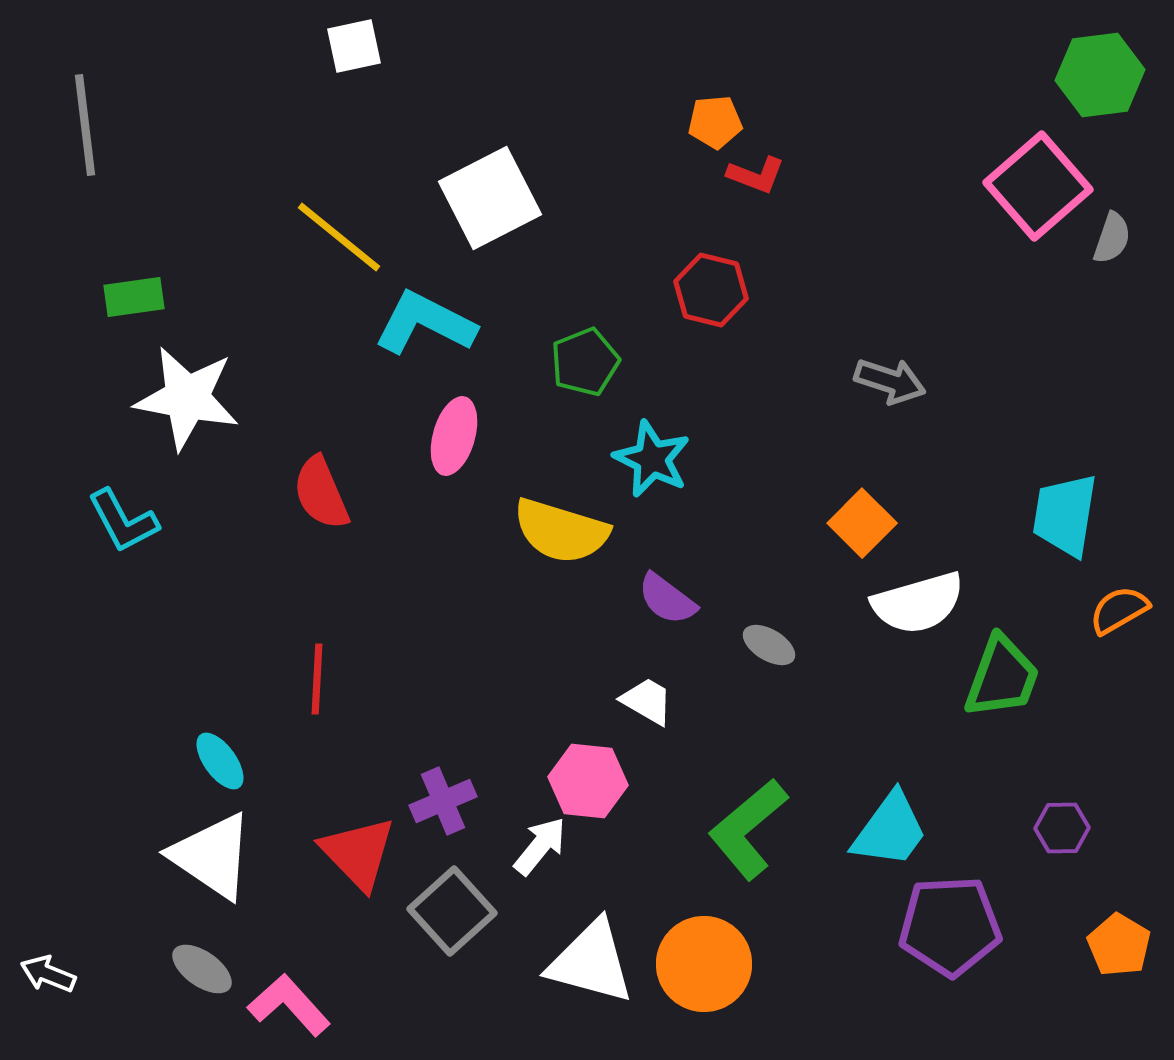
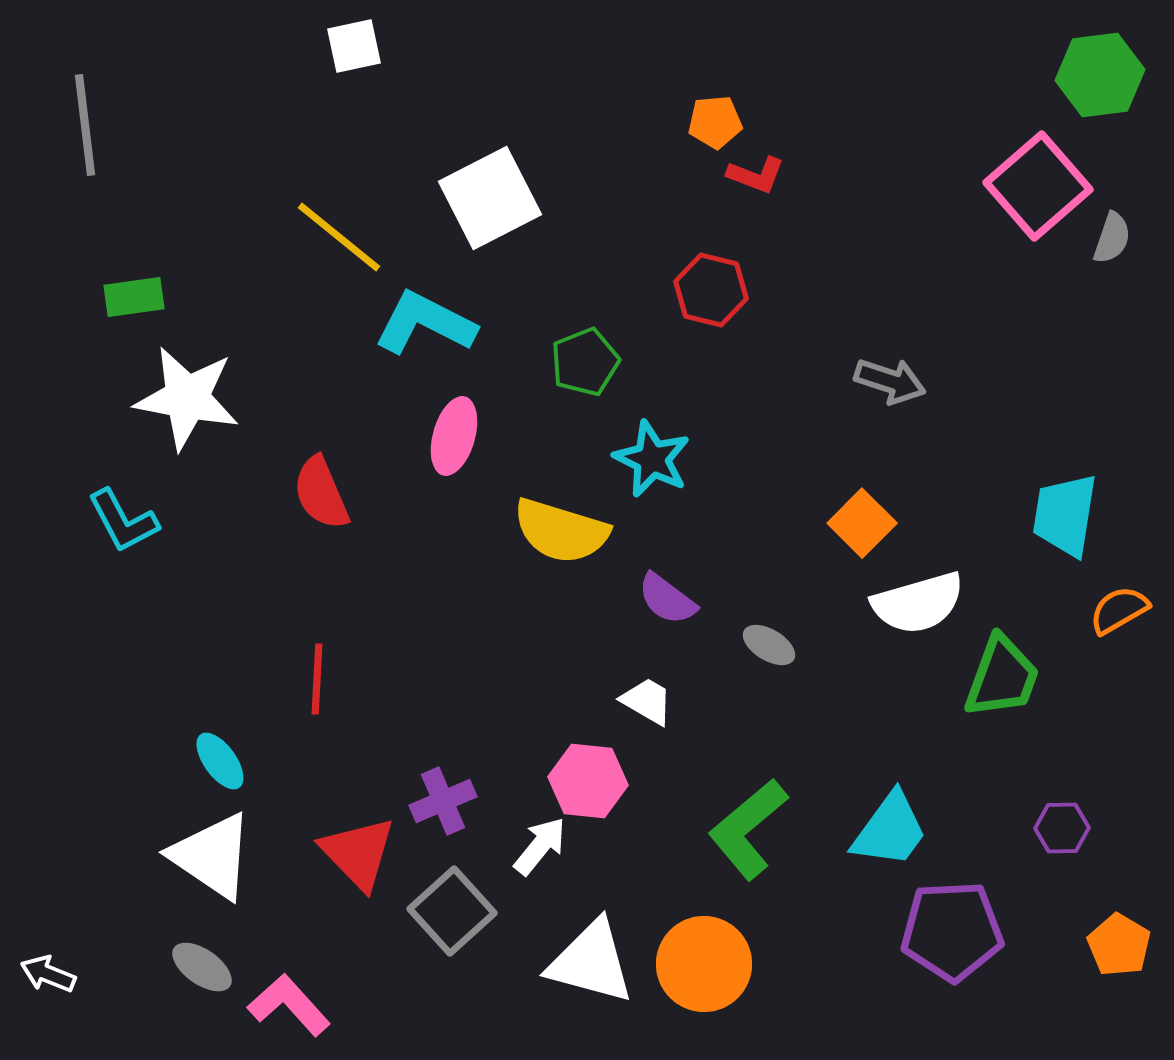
purple pentagon at (950, 926): moved 2 px right, 5 px down
gray ellipse at (202, 969): moved 2 px up
